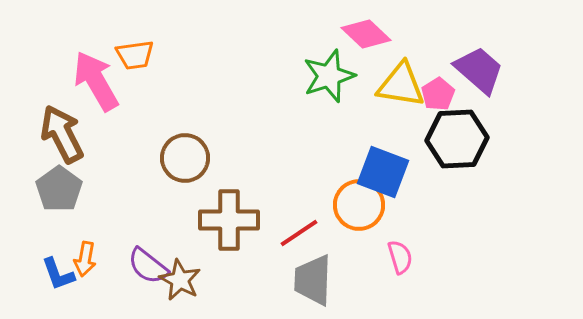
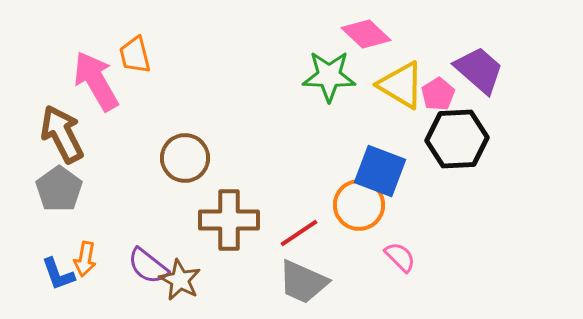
orange trapezoid: rotated 84 degrees clockwise
green star: rotated 20 degrees clockwise
yellow triangle: rotated 22 degrees clockwise
blue square: moved 3 px left, 1 px up
pink semicircle: rotated 28 degrees counterclockwise
gray trapezoid: moved 10 px left, 2 px down; rotated 68 degrees counterclockwise
